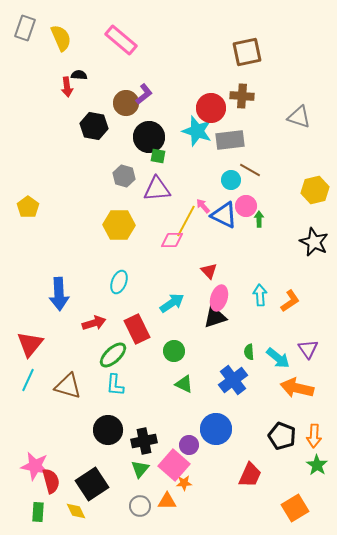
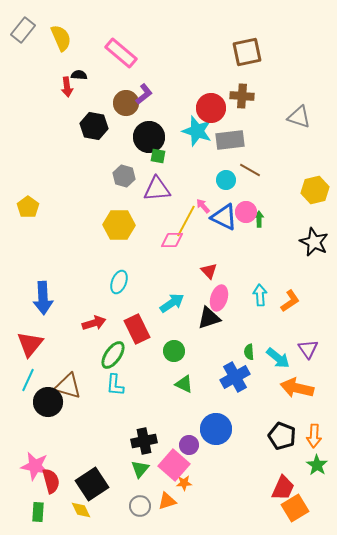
gray rectangle at (25, 28): moved 2 px left, 2 px down; rotated 20 degrees clockwise
pink rectangle at (121, 40): moved 13 px down
cyan circle at (231, 180): moved 5 px left
pink circle at (246, 206): moved 6 px down
blue triangle at (224, 215): moved 2 px down
blue arrow at (59, 294): moved 16 px left, 4 px down
black triangle at (215, 317): moved 6 px left, 1 px down
green ellipse at (113, 355): rotated 12 degrees counterclockwise
blue cross at (233, 380): moved 2 px right, 3 px up; rotated 8 degrees clockwise
black circle at (108, 430): moved 60 px left, 28 px up
red trapezoid at (250, 475): moved 33 px right, 13 px down
orange triangle at (167, 501): rotated 18 degrees counterclockwise
yellow diamond at (76, 511): moved 5 px right, 1 px up
